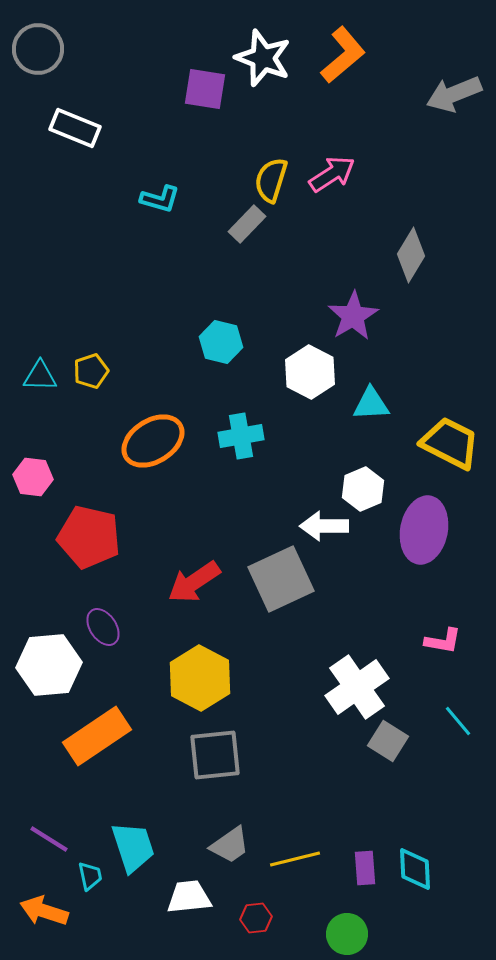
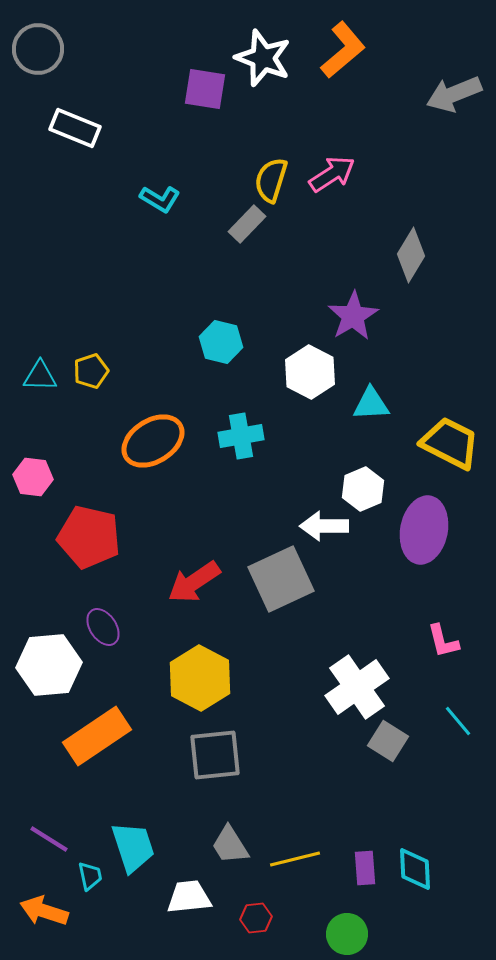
orange L-shape at (343, 55): moved 5 px up
cyan L-shape at (160, 199): rotated 15 degrees clockwise
pink L-shape at (443, 641): rotated 66 degrees clockwise
gray trapezoid at (230, 845): rotated 93 degrees clockwise
